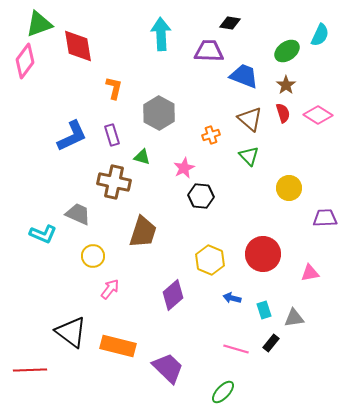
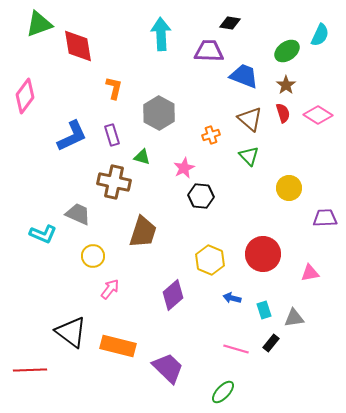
pink diamond at (25, 61): moved 35 px down
